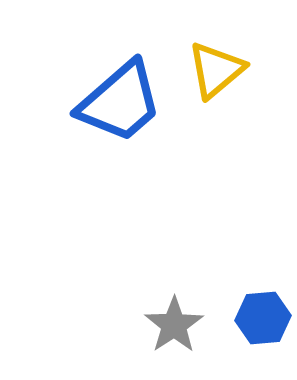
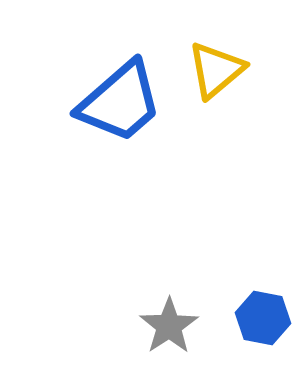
blue hexagon: rotated 16 degrees clockwise
gray star: moved 5 px left, 1 px down
